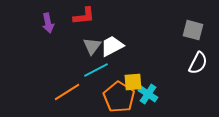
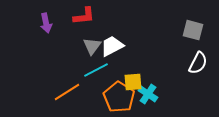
purple arrow: moved 2 px left
